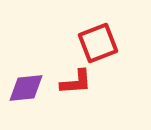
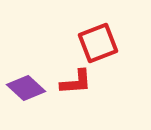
purple diamond: rotated 48 degrees clockwise
